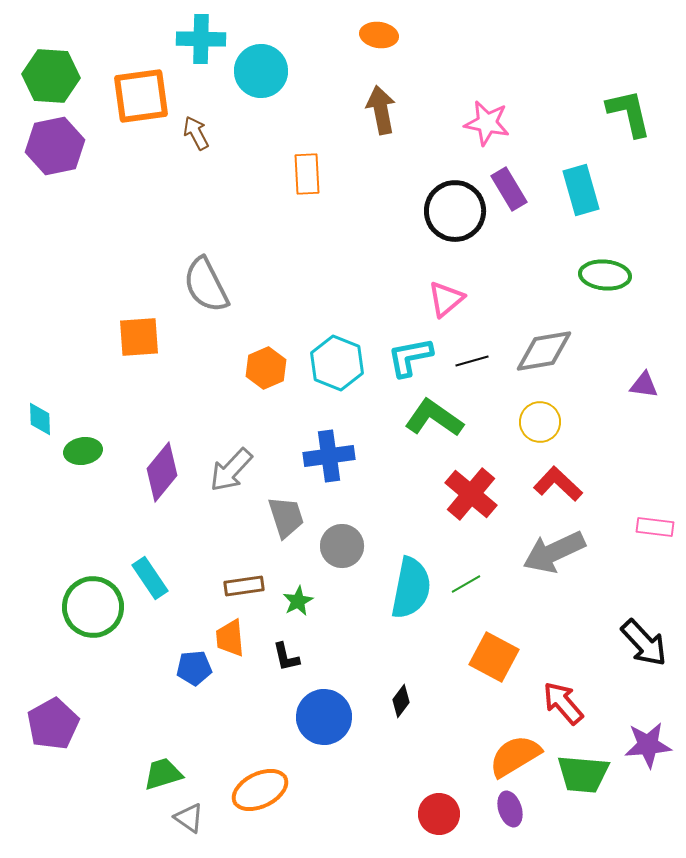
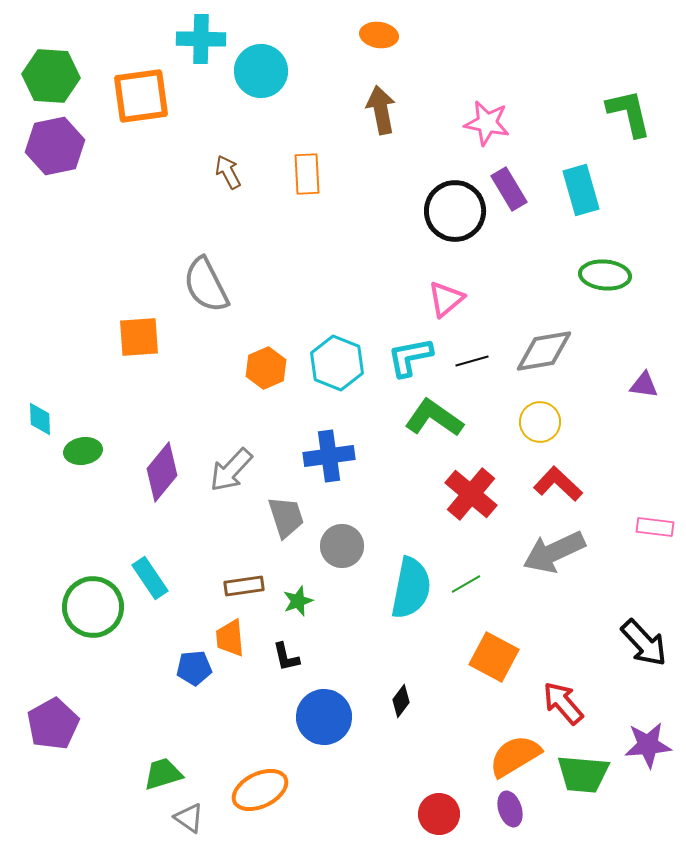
brown arrow at (196, 133): moved 32 px right, 39 px down
green star at (298, 601): rotated 8 degrees clockwise
